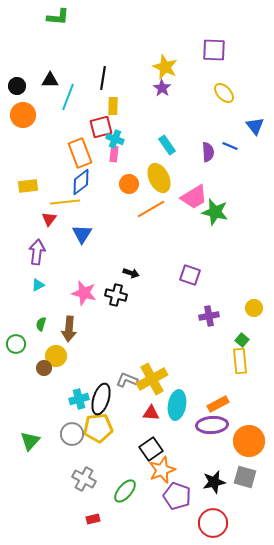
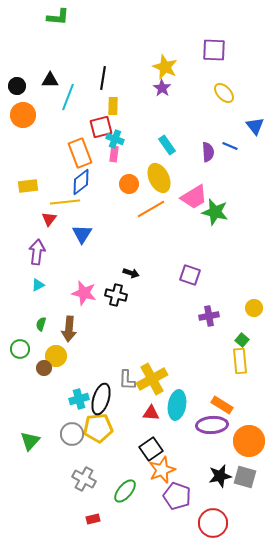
green circle at (16, 344): moved 4 px right, 5 px down
gray L-shape at (127, 380): rotated 110 degrees counterclockwise
orange rectangle at (218, 404): moved 4 px right, 1 px down; rotated 60 degrees clockwise
black star at (214, 482): moved 6 px right, 6 px up
